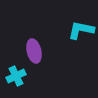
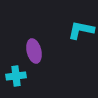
cyan cross: rotated 18 degrees clockwise
